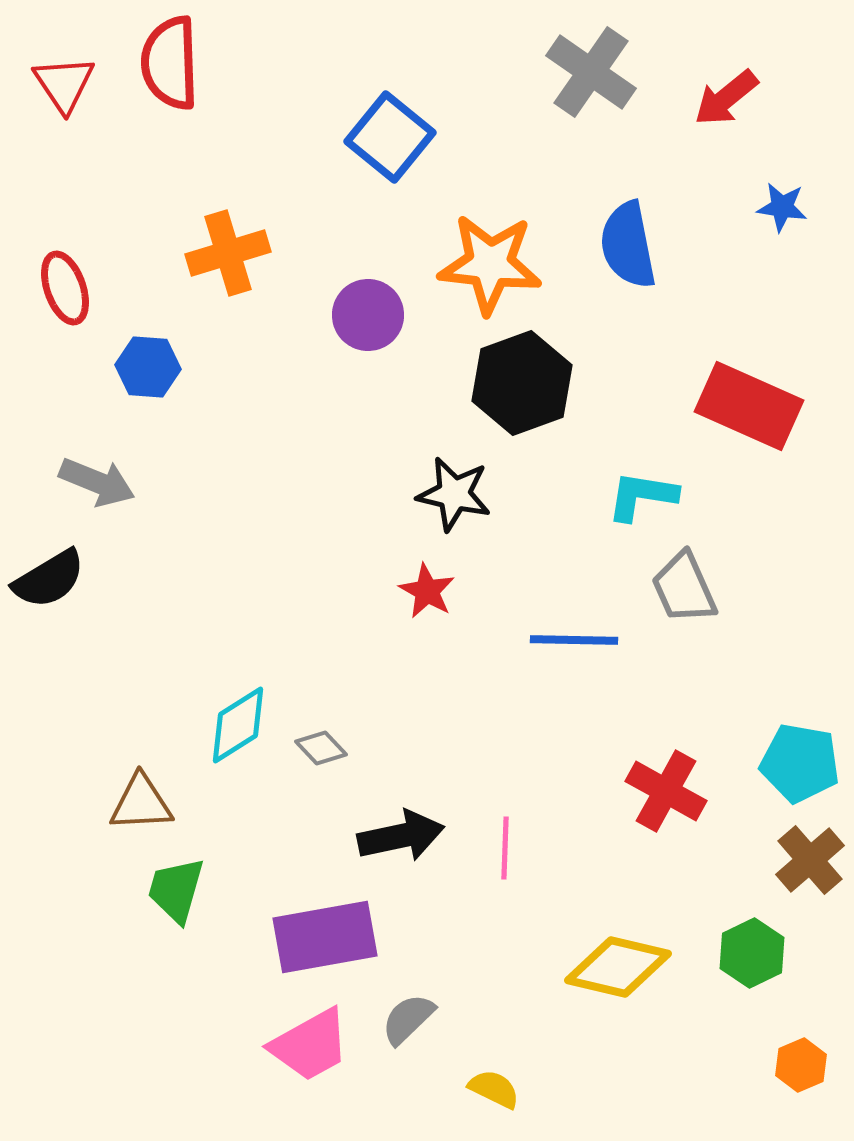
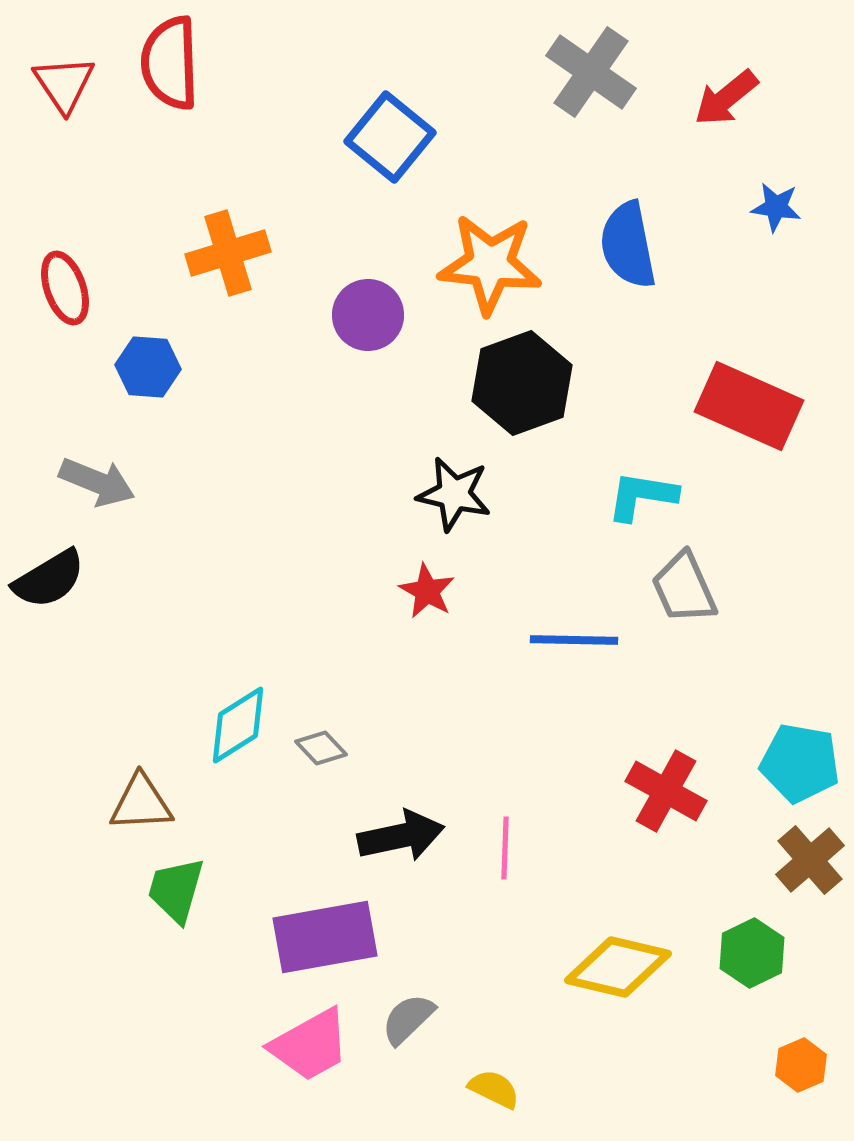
blue star: moved 6 px left
